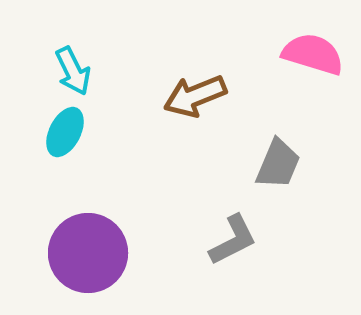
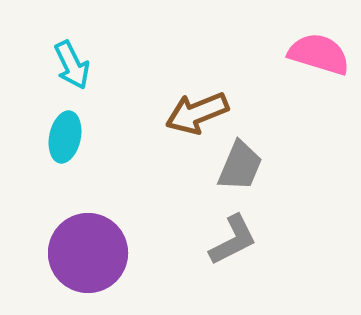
pink semicircle: moved 6 px right
cyan arrow: moved 1 px left, 6 px up
brown arrow: moved 2 px right, 17 px down
cyan ellipse: moved 5 px down; rotated 15 degrees counterclockwise
gray trapezoid: moved 38 px left, 2 px down
